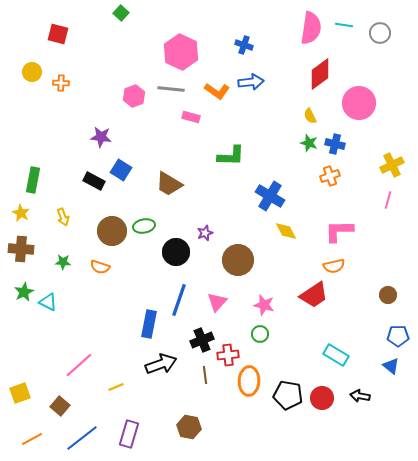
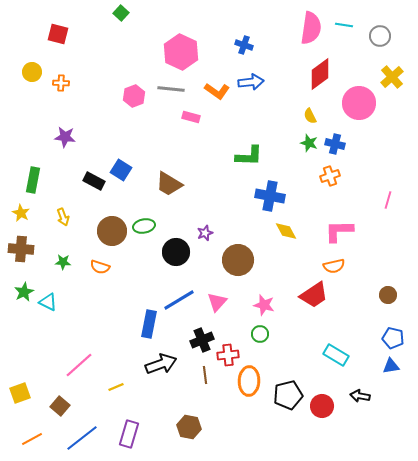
gray circle at (380, 33): moved 3 px down
purple star at (101, 137): moved 36 px left
green L-shape at (231, 156): moved 18 px right
yellow cross at (392, 165): moved 88 px up; rotated 15 degrees counterclockwise
blue cross at (270, 196): rotated 20 degrees counterclockwise
blue line at (179, 300): rotated 40 degrees clockwise
blue pentagon at (398, 336): moved 5 px left, 2 px down; rotated 15 degrees clockwise
blue triangle at (391, 366): rotated 48 degrees counterclockwise
black pentagon at (288, 395): rotated 24 degrees counterclockwise
red circle at (322, 398): moved 8 px down
